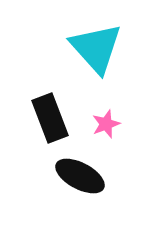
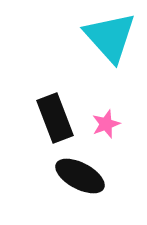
cyan triangle: moved 14 px right, 11 px up
black rectangle: moved 5 px right
